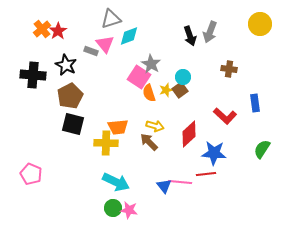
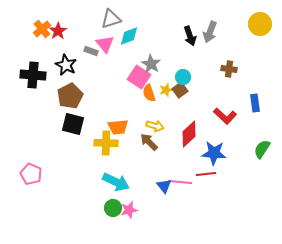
pink star: rotated 24 degrees counterclockwise
